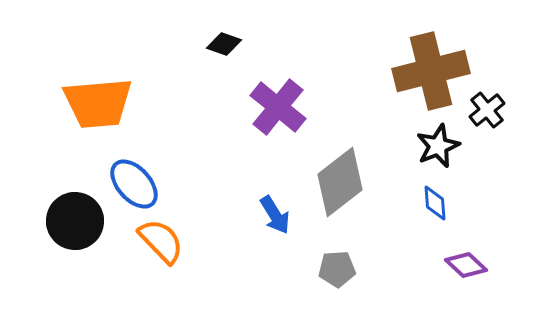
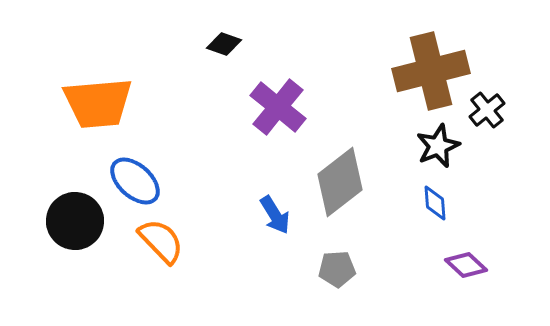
blue ellipse: moved 1 px right, 3 px up; rotated 6 degrees counterclockwise
